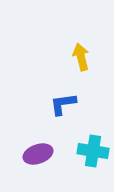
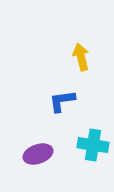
blue L-shape: moved 1 px left, 3 px up
cyan cross: moved 6 px up
